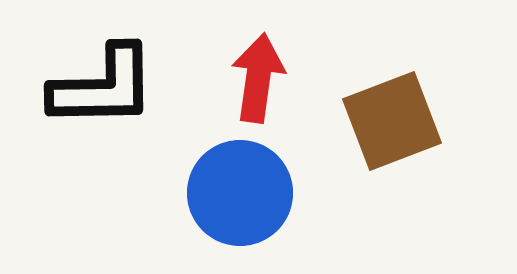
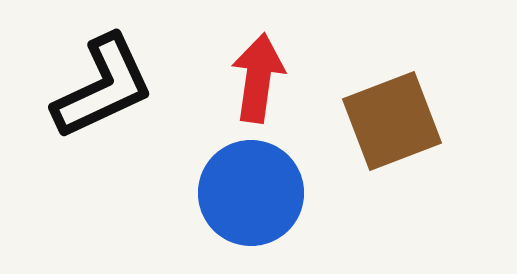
black L-shape: rotated 24 degrees counterclockwise
blue circle: moved 11 px right
